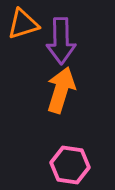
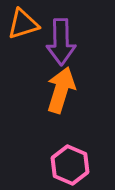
purple arrow: moved 1 px down
pink hexagon: rotated 15 degrees clockwise
